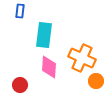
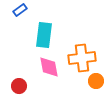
blue rectangle: moved 1 px up; rotated 48 degrees clockwise
orange cross: rotated 32 degrees counterclockwise
pink diamond: rotated 15 degrees counterclockwise
red circle: moved 1 px left, 1 px down
